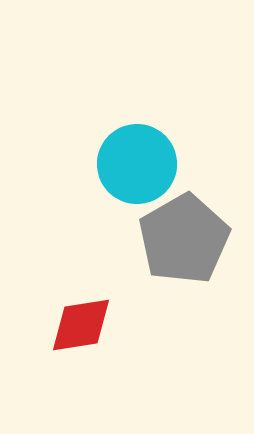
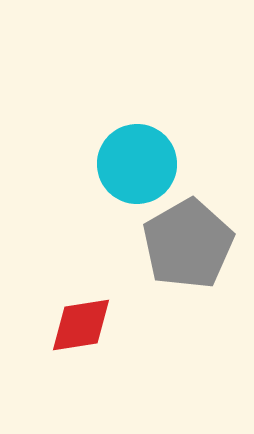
gray pentagon: moved 4 px right, 5 px down
